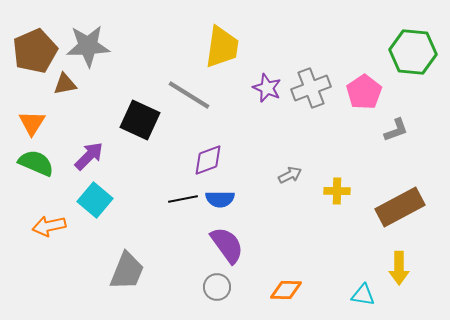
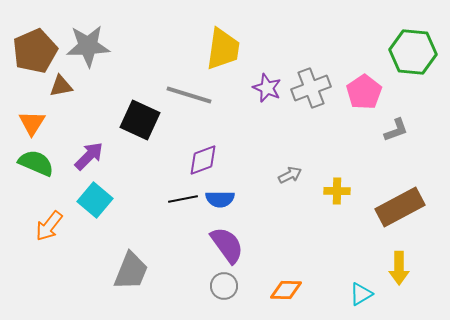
yellow trapezoid: moved 1 px right, 2 px down
brown triangle: moved 4 px left, 2 px down
gray line: rotated 15 degrees counterclockwise
purple diamond: moved 5 px left
orange arrow: rotated 40 degrees counterclockwise
gray trapezoid: moved 4 px right
gray circle: moved 7 px right, 1 px up
cyan triangle: moved 2 px left, 1 px up; rotated 40 degrees counterclockwise
